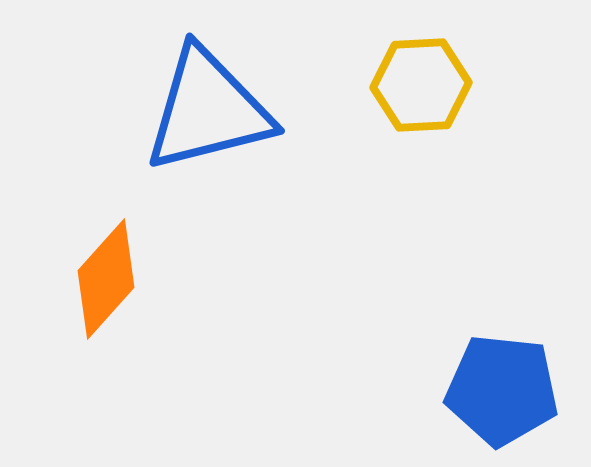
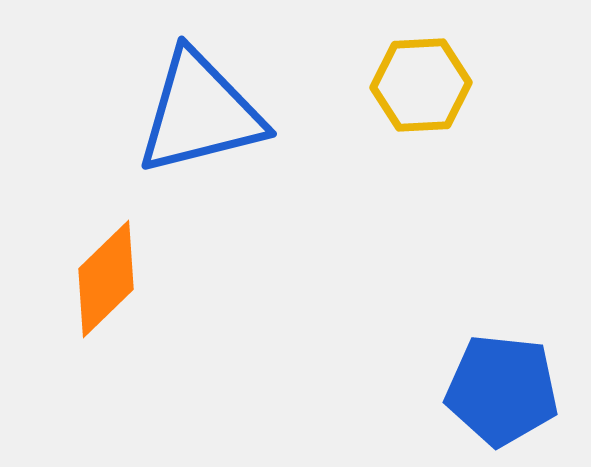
blue triangle: moved 8 px left, 3 px down
orange diamond: rotated 4 degrees clockwise
